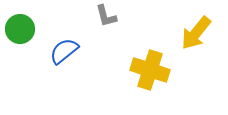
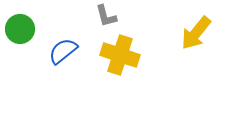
blue semicircle: moved 1 px left
yellow cross: moved 30 px left, 15 px up
